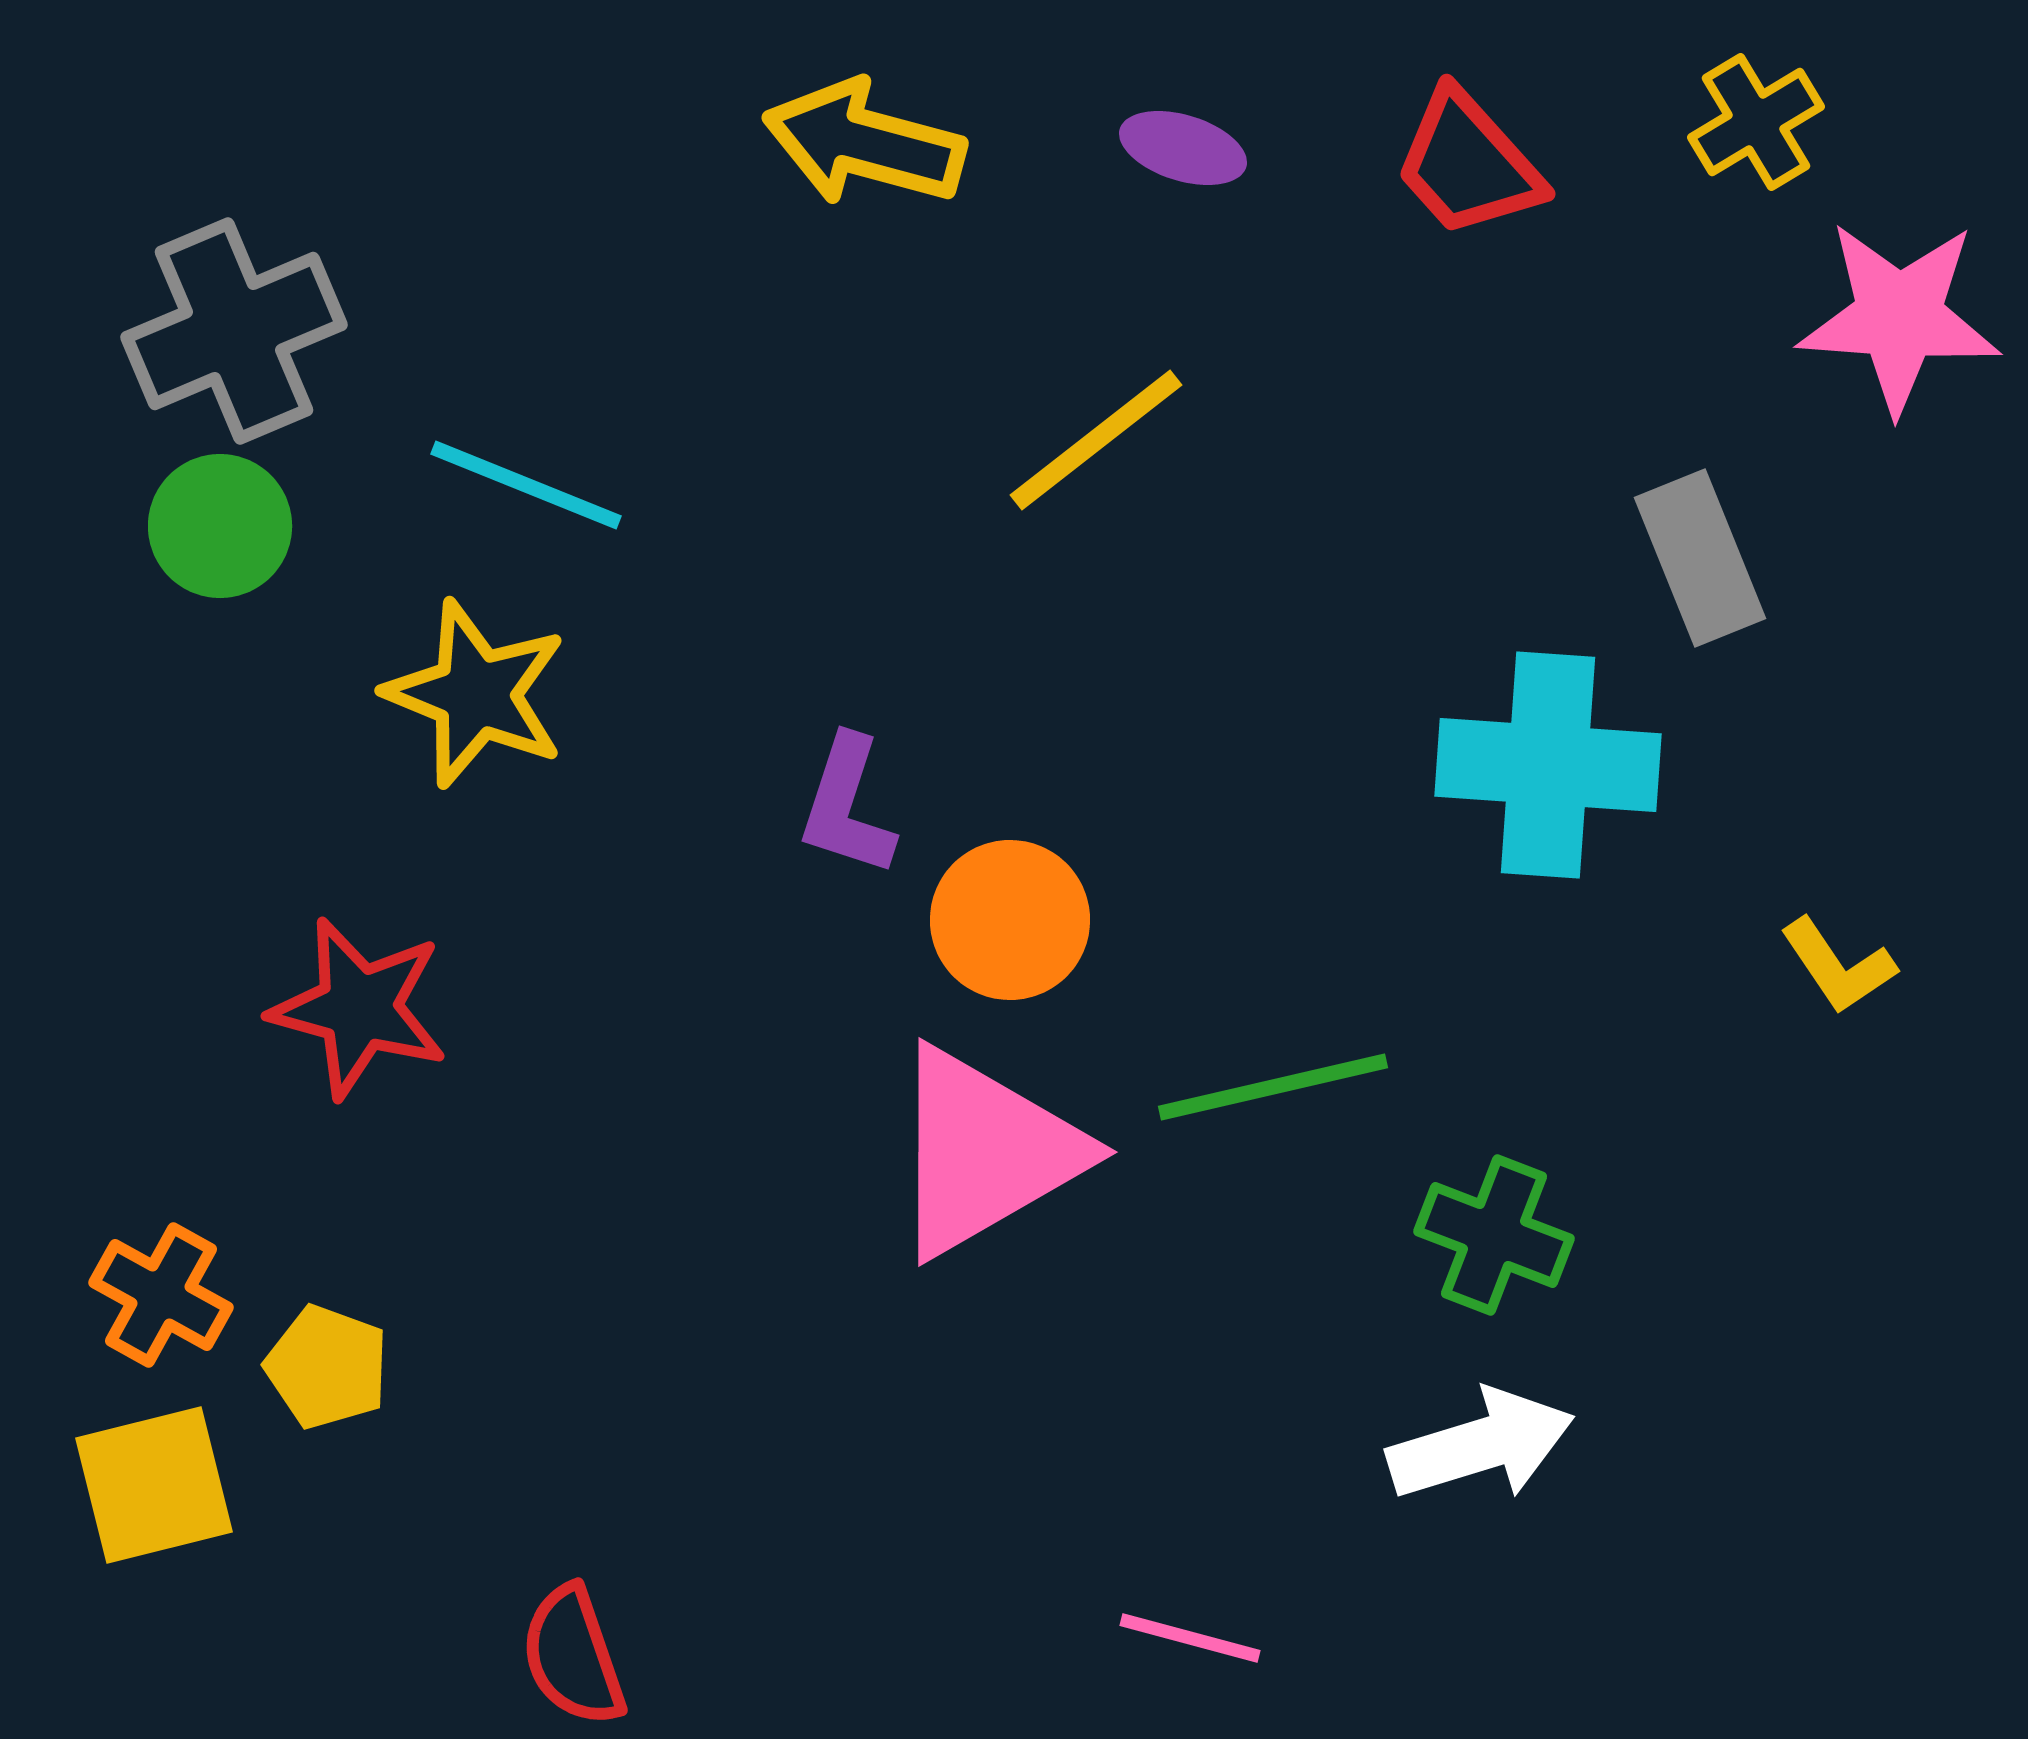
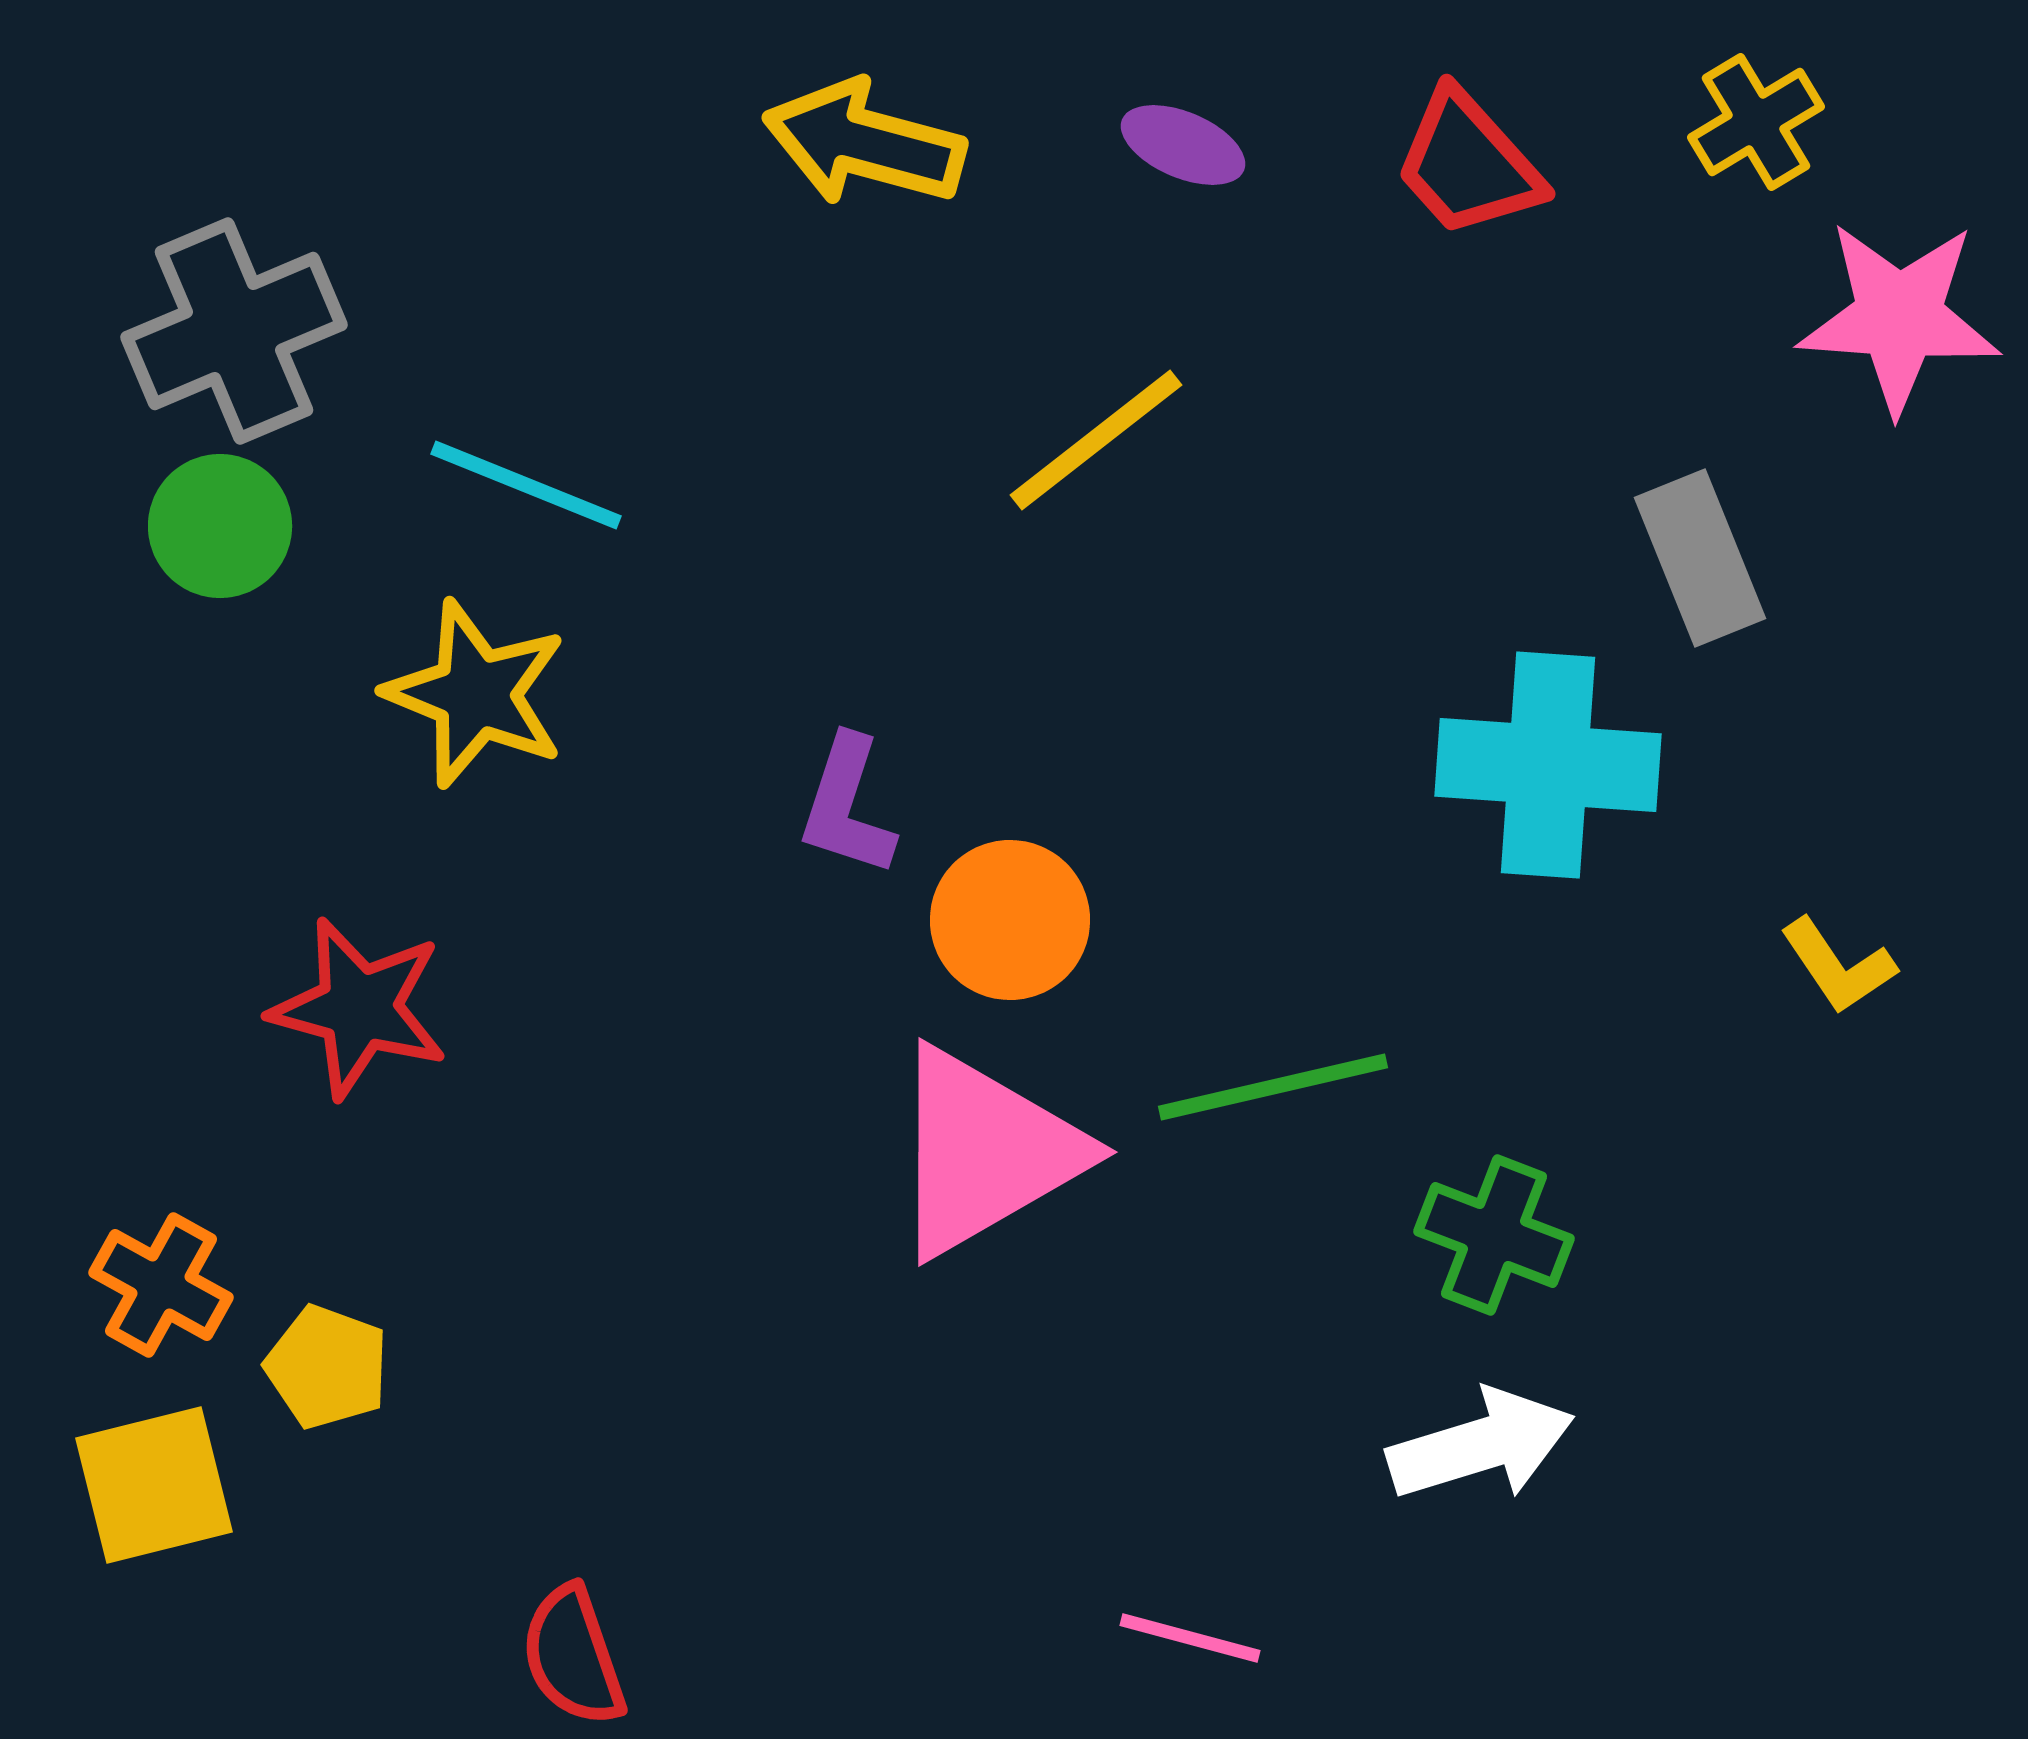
purple ellipse: moved 3 px up; rotated 6 degrees clockwise
orange cross: moved 10 px up
